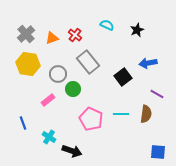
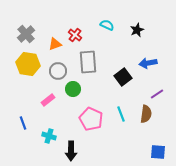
orange triangle: moved 3 px right, 6 px down
gray rectangle: rotated 35 degrees clockwise
gray circle: moved 3 px up
purple line: rotated 64 degrees counterclockwise
cyan line: rotated 70 degrees clockwise
cyan cross: moved 1 px up; rotated 16 degrees counterclockwise
black arrow: moved 1 px left; rotated 72 degrees clockwise
